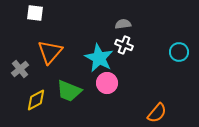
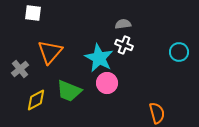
white square: moved 2 px left
orange semicircle: rotated 55 degrees counterclockwise
